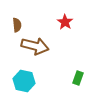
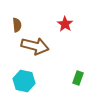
red star: moved 2 px down
